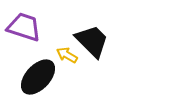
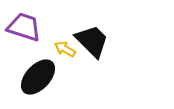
yellow arrow: moved 2 px left, 6 px up
